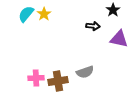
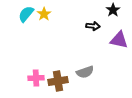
purple triangle: moved 1 px down
